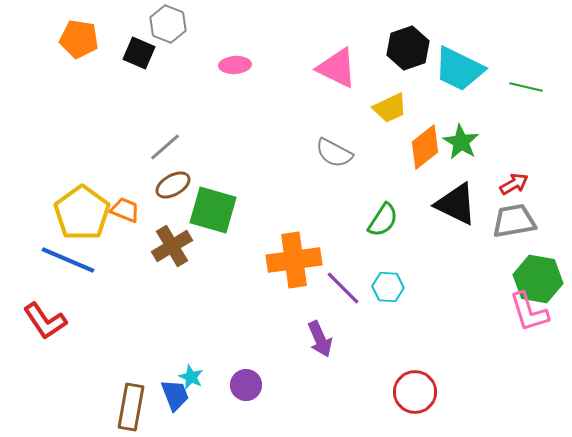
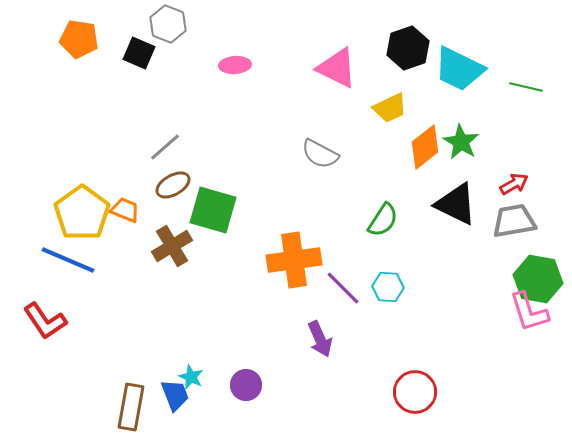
gray semicircle: moved 14 px left, 1 px down
